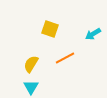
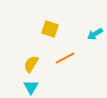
cyan arrow: moved 2 px right
